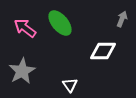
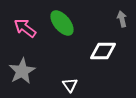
gray arrow: rotated 35 degrees counterclockwise
green ellipse: moved 2 px right
